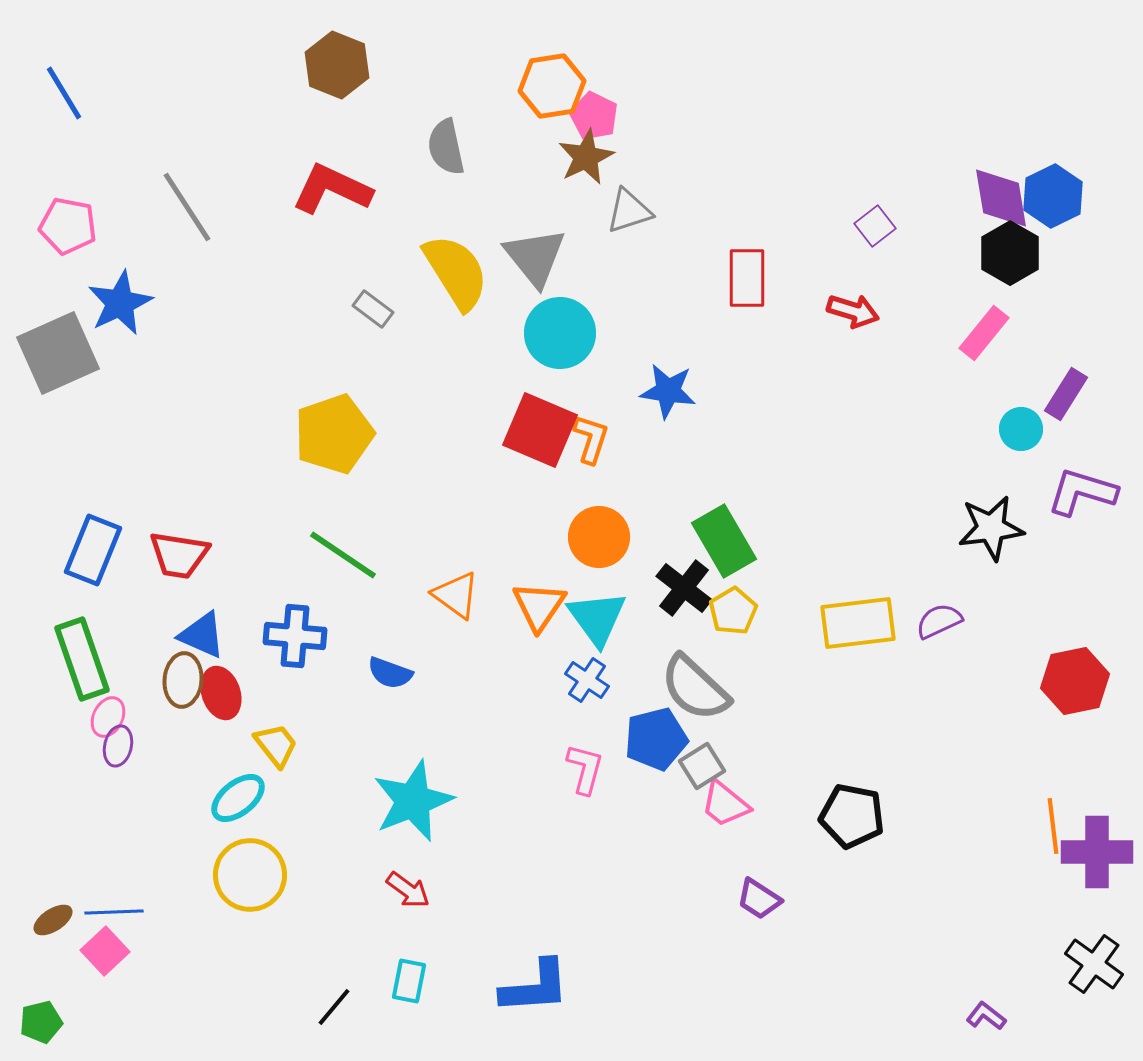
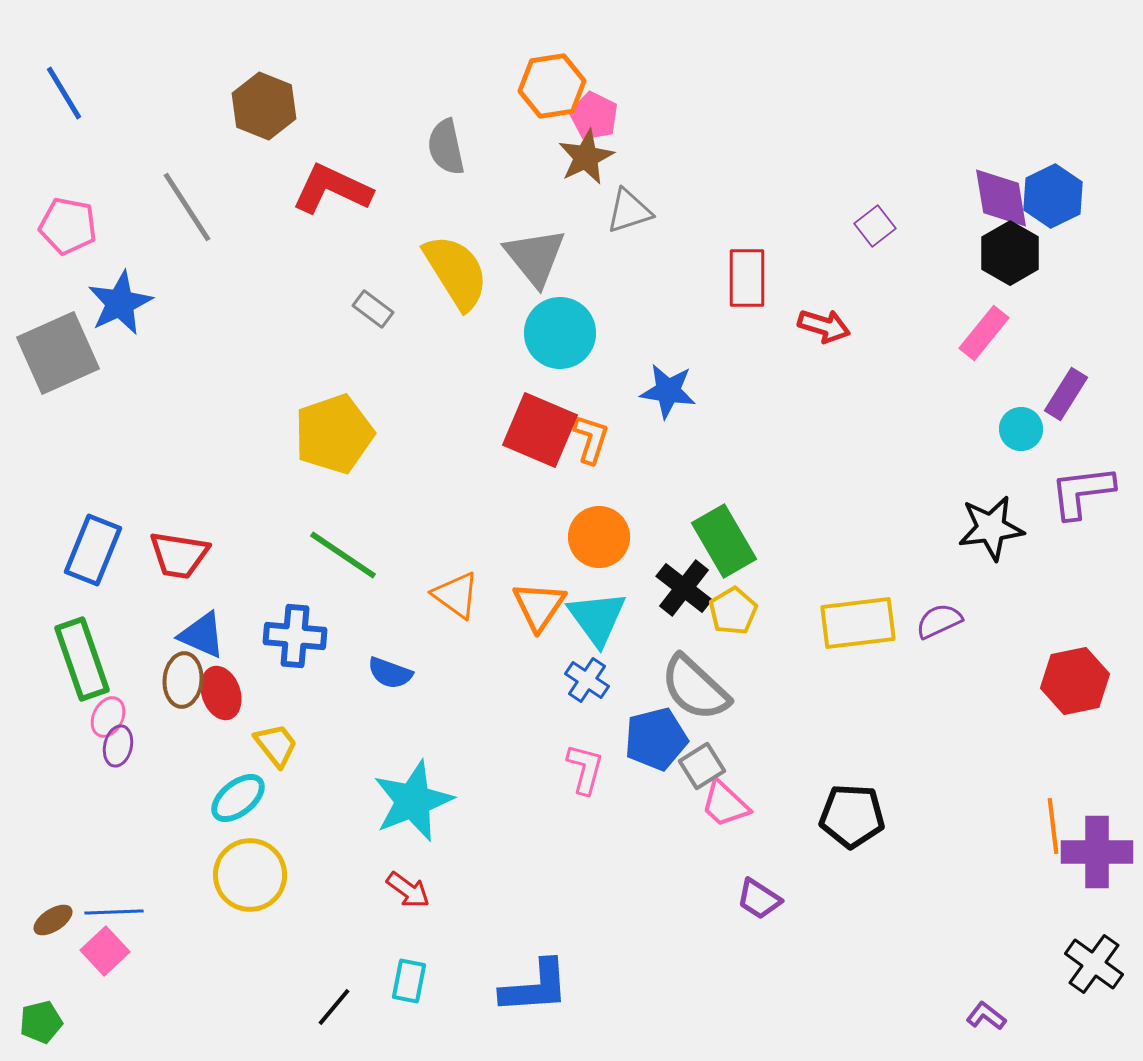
brown hexagon at (337, 65): moved 73 px left, 41 px down
red arrow at (853, 311): moved 29 px left, 15 px down
purple L-shape at (1082, 492): rotated 24 degrees counterclockwise
pink trapezoid at (725, 804): rotated 4 degrees clockwise
black pentagon at (852, 816): rotated 8 degrees counterclockwise
